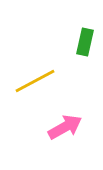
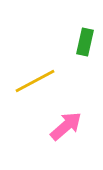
pink arrow: moved 1 px right, 1 px up; rotated 12 degrees counterclockwise
